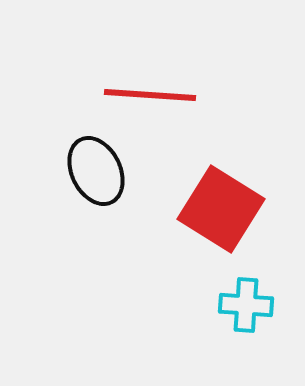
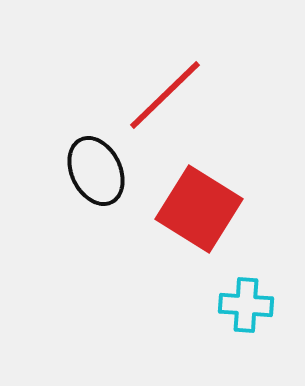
red line: moved 15 px right; rotated 48 degrees counterclockwise
red square: moved 22 px left
